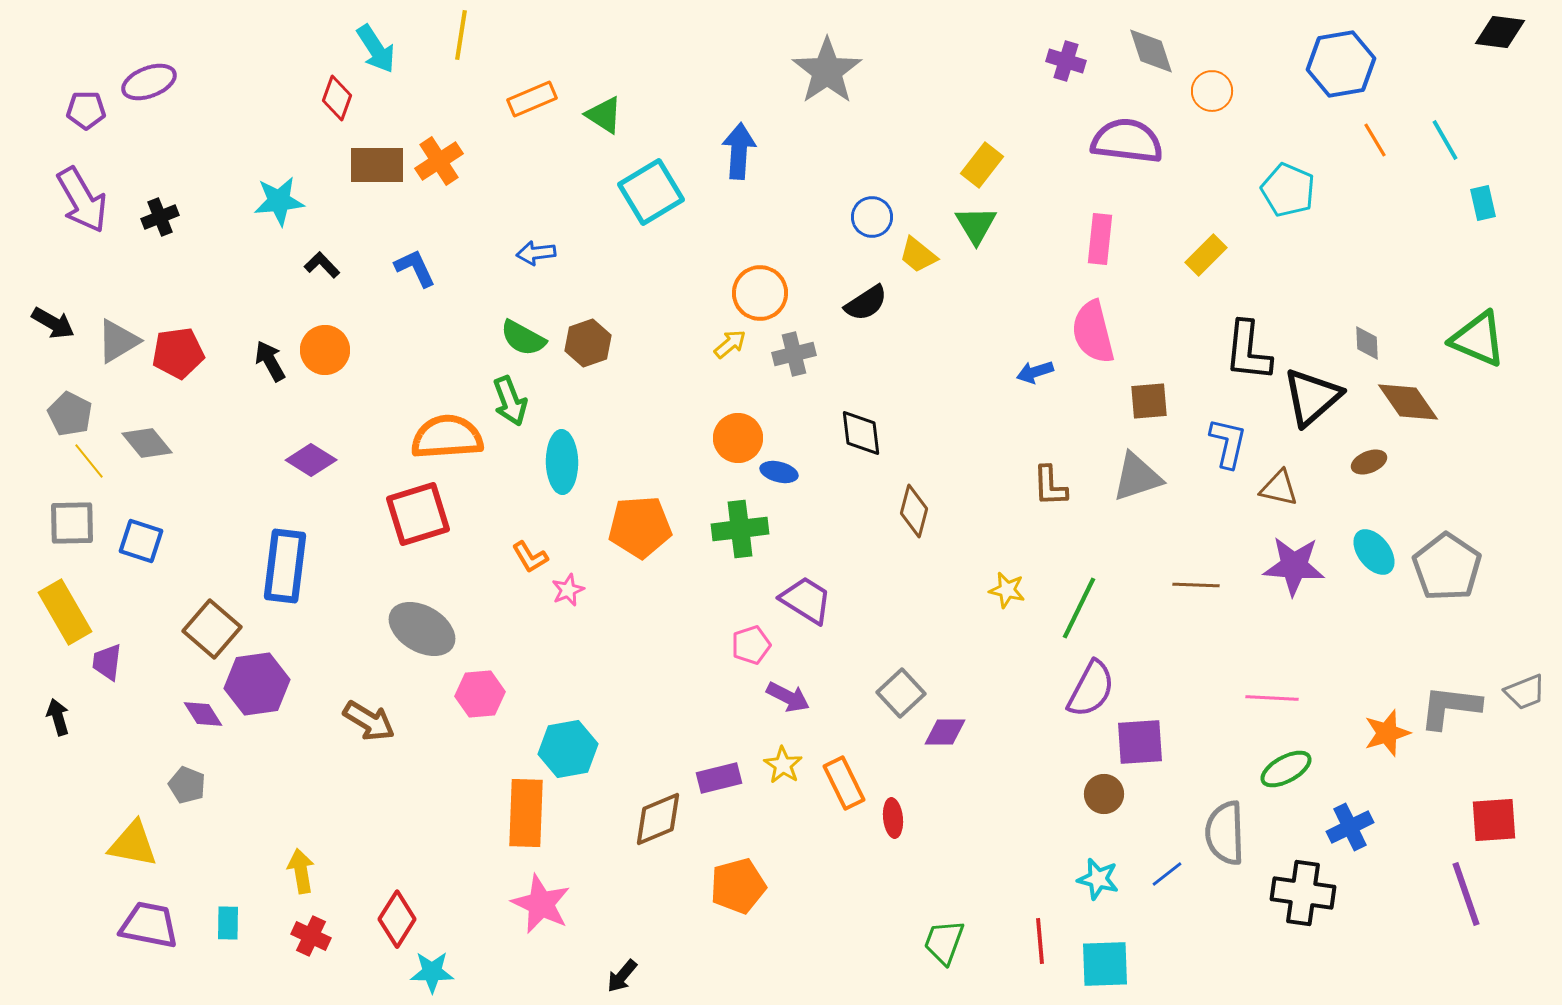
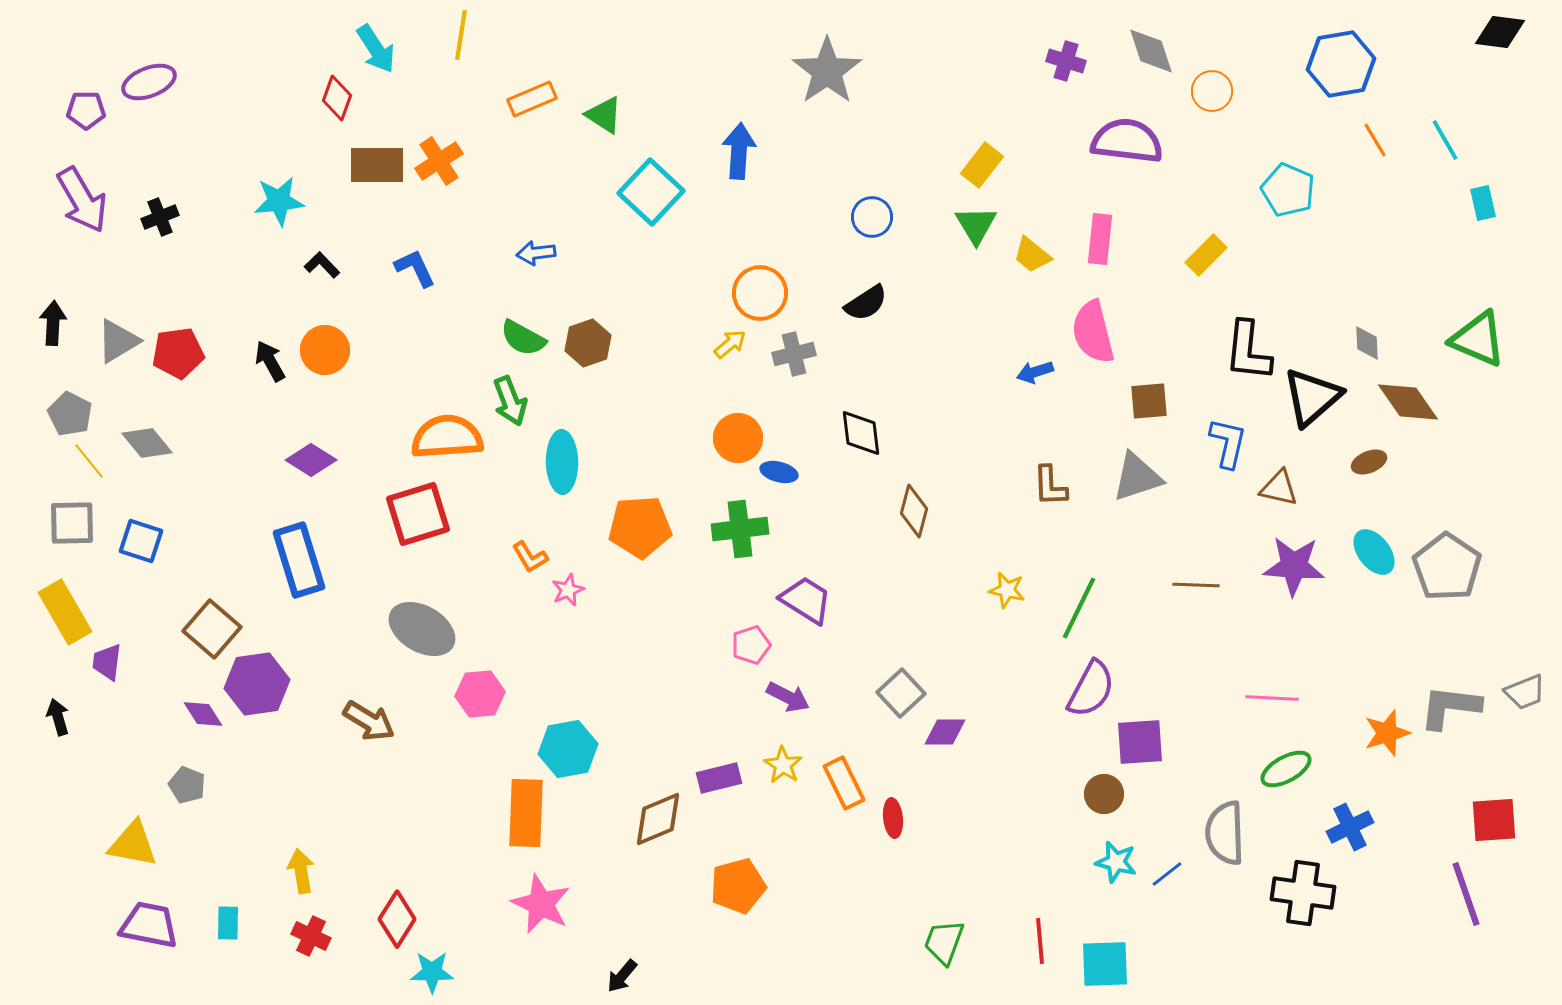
cyan square at (651, 192): rotated 16 degrees counterclockwise
yellow trapezoid at (918, 255): moved 114 px right
black arrow at (53, 323): rotated 117 degrees counterclockwise
blue rectangle at (285, 566): moved 14 px right, 6 px up; rotated 24 degrees counterclockwise
cyan star at (1098, 879): moved 18 px right, 17 px up
